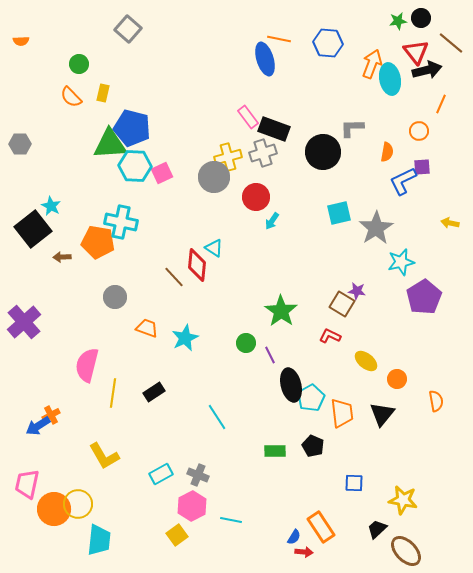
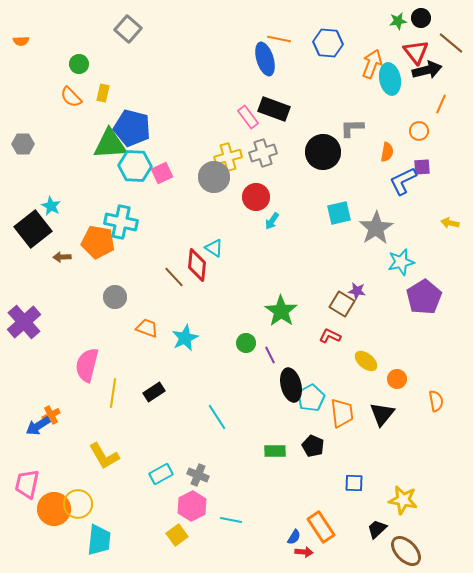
black rectangle at (274, 129): moved 20 px up
gray hexagon at (20, 144): moved 3 px right
